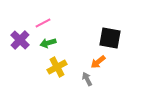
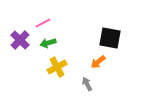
gray arrow: moved 5 px down
